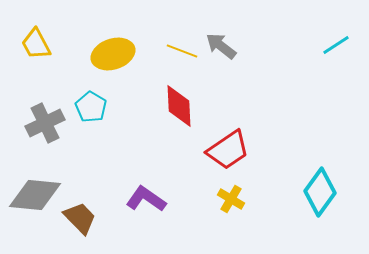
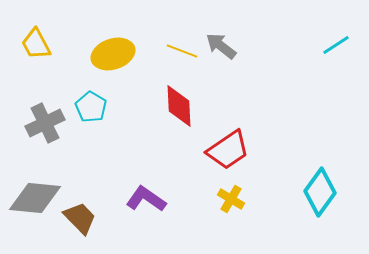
gray diamond: moved 3 px down
